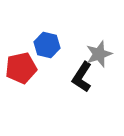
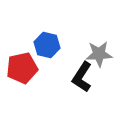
gray star: rotated 16 degrees clockwise
red pentagon: moved 1 px right
